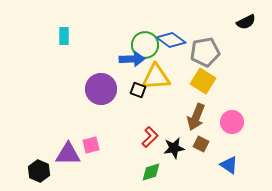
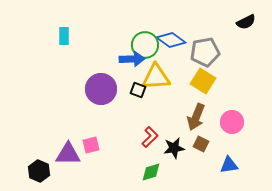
blue triangle: rotated 42 degrees counterclockwise
